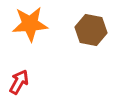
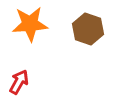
brown hexagon: moved 3 px left, 1 px up; rotated 8 degrees clockwise
